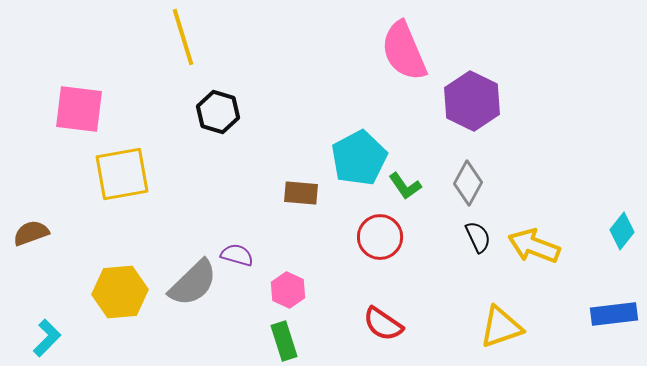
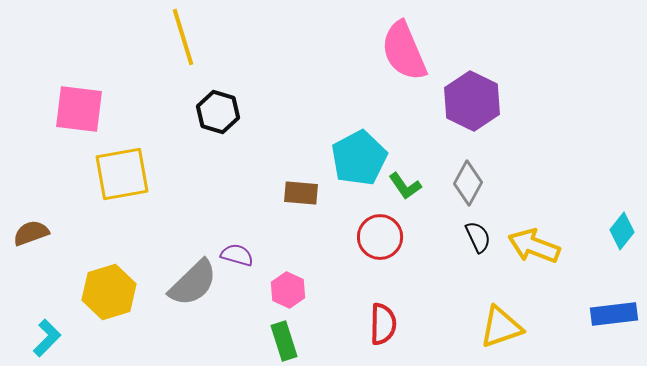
yellow hexagon: moved 11 px left; rotated 12 degrees counterclockwise
red semicircle: rotated 123 degrees counterclockwise
